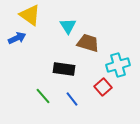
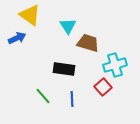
cyan cross: moved 3 px left
blue line: rotated 35 degrees clockwise
